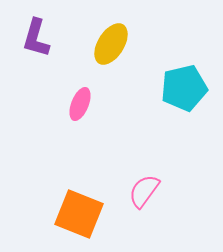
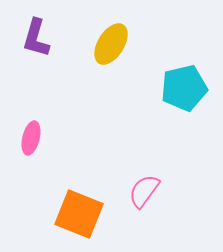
pink ellipse: moved 49 px left, 34 px down; rotated 8 degrees counterclockwise
